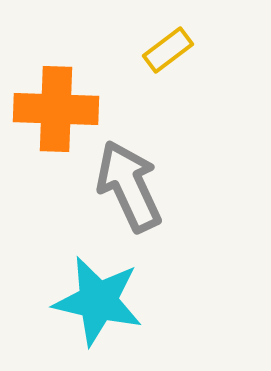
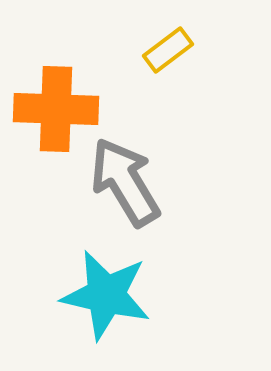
gray arrow: moved 4 px left, 4 px up; rotated 6 degrees counterclockwise
cyan star: moved 8 px right, 6 px up
